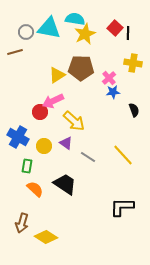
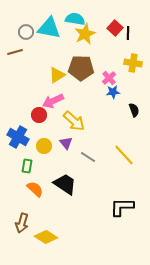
red circle: moved 1 px left, 3 px down
purple triangle: rotated 16 degrees clockwise
yellow line: moved 1 px right
